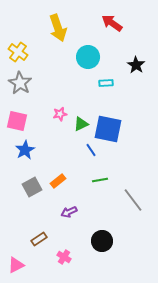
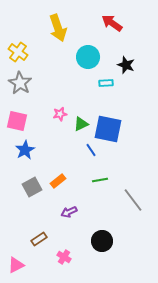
black star: moved 10 px left; rotated 12 degrees counterclockwise
